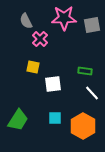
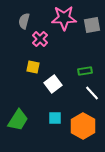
gray semicircle: moved 2 px left; rotated 42 degrees clockwise
green rectangle: rotated 16 degrees counterclockwise
white square: rotated 30 degrees counterclockwise
